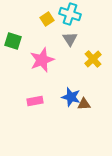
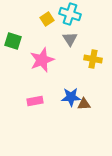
yellow cross: rotated 36 degrees counterclockwise
blue star: rotated 18 degrees counterclockwise
